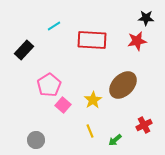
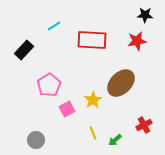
black star: moved 1 px left, 3 px up
brown ellipse: moved 2 px left, 2 px up
pink square: moved 4 px right, 4 px down; rotated 21 degrees clockwise
yellow line: moved 3 px right, 2 px down
